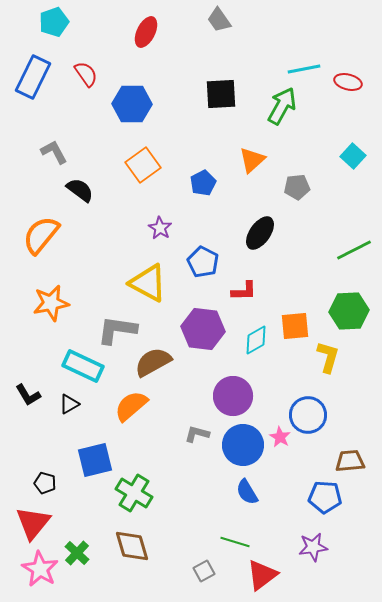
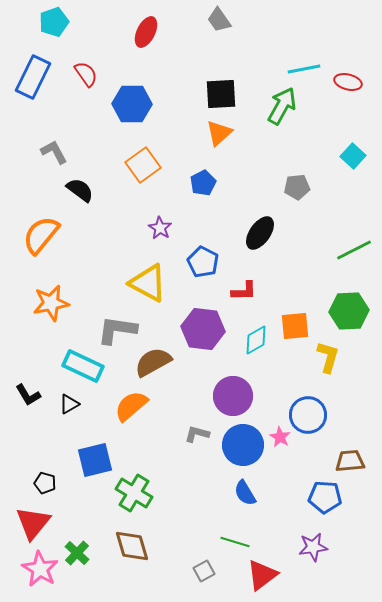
orange triangle at (252, 160): moved 33 px left, 27 px up
blue semicircle at (247, 492): moved 2 px left, 1 px down
